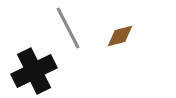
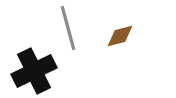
gray line: rotated 12 degrees clockwise
